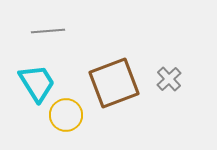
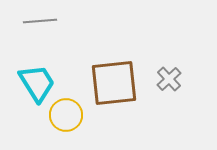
gray line: moved 8 px left, 10 px up
brown square: rotated 15 degrees clockwise
